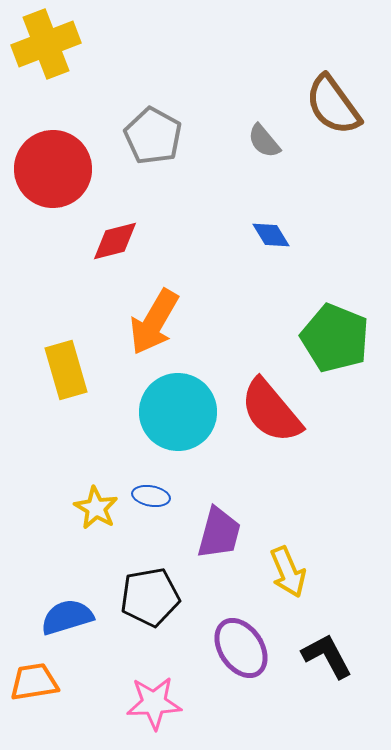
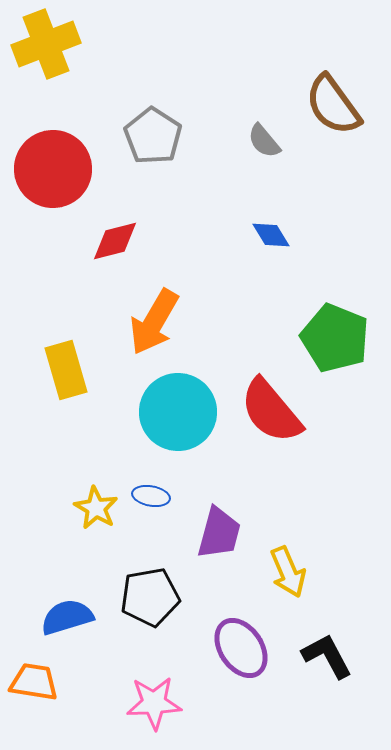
gray pentagon: rotated 4 degrees clockwise
orange trapezoid: rotated 18 degrees clockwise
